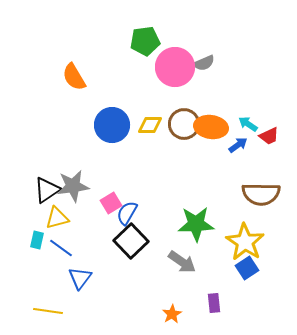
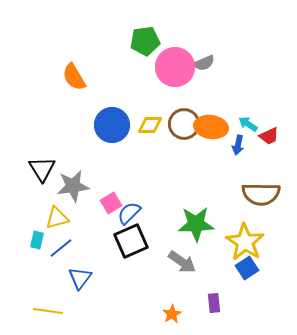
blue arrow: rotated 138 degrees clockwise
black triangle: moved 5 px left, 21 px up; rotated 28 degrees counterclockwise
blue semicircle: moved 2 px right; rotated 15 degrees clockwise
black square: rotated 20 degrees clockwise
blue line: rotated 75 degrees counterclockwise
